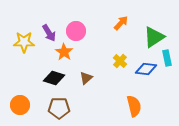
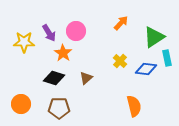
orange star: moved 1 px left, 1 px down
orange circle: moved 1 px right, 1 px up
